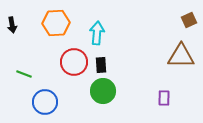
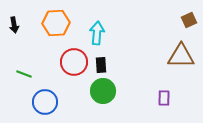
black arrow: moved 2 px right
